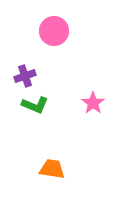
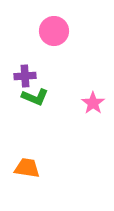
purple cross: rotated 15 degrees clockwise
green L-shape: moved 8 px up
orange trapezoid: moved 25 px left, 1 px up
